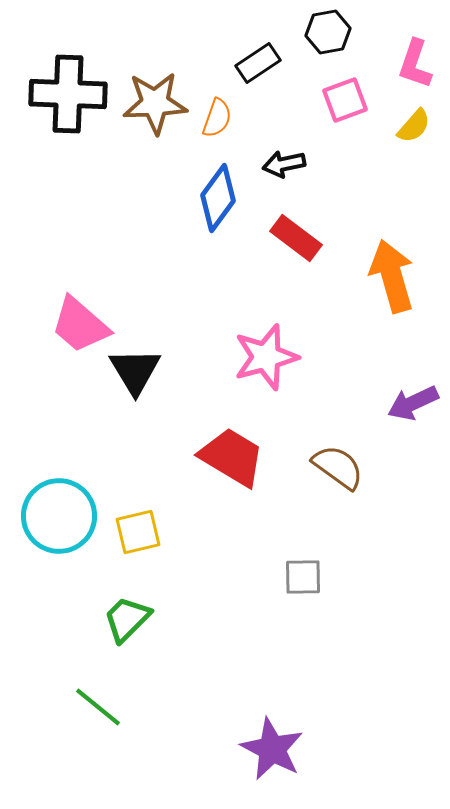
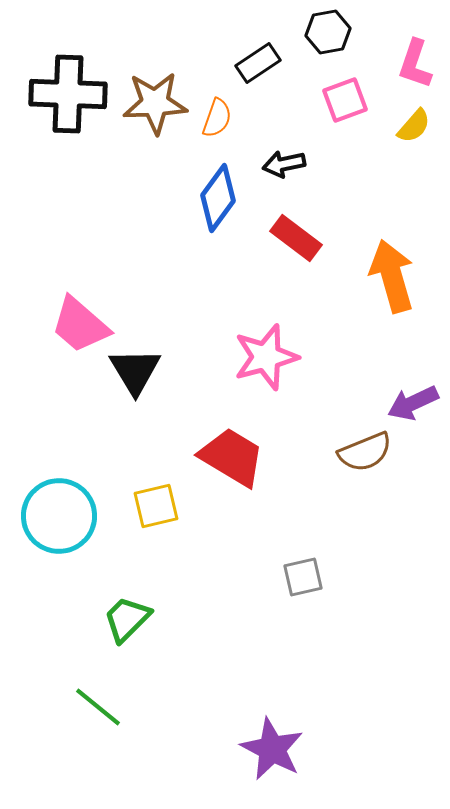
brown semicircle: moved 27 px right, 15 px up; rotated 122 degrees clockwise
yellow square: moved 18 px right, 26 px up
gray square: rotated 12 degrees counterclockwise
